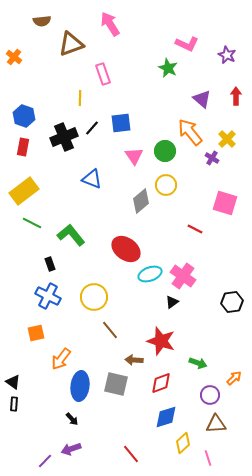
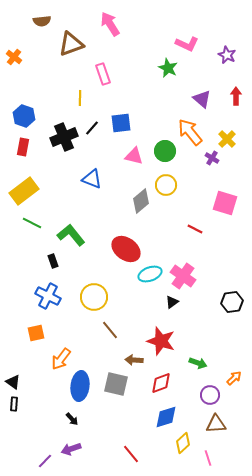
pink triangle at (134, 156): rotated 42 degrees counterclockwise
black rectangle at (50, 264): moved 3 px right, 3 px up
